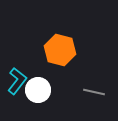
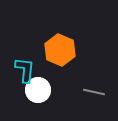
orange hexagon: rotated 8 degrees clockwise
cyan L-shape: moved 8 px right, 11 px up; rotated 32 degrees counterclockwise
